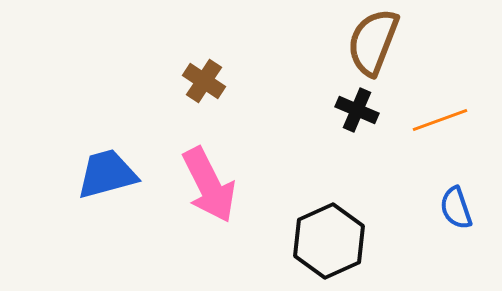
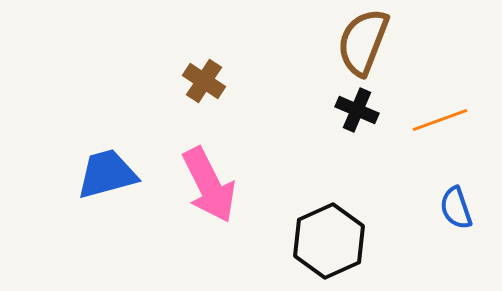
brown semicircle: moved 10 px left
